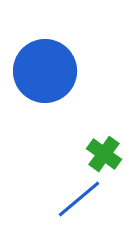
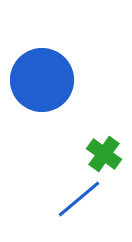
blue circle: moved 3 px left, 9 px down
